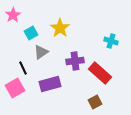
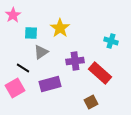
cyan square: rotated 32 degrees clockwise
black line: rotated 32 degrees counterclockwise
brown square: moved 4 px left
